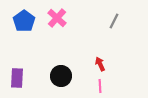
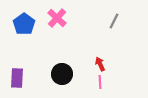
blue pentagon: moved 3 px down
black circle: moved 1 px right, 2 px up
pink line: moved 4 px up
